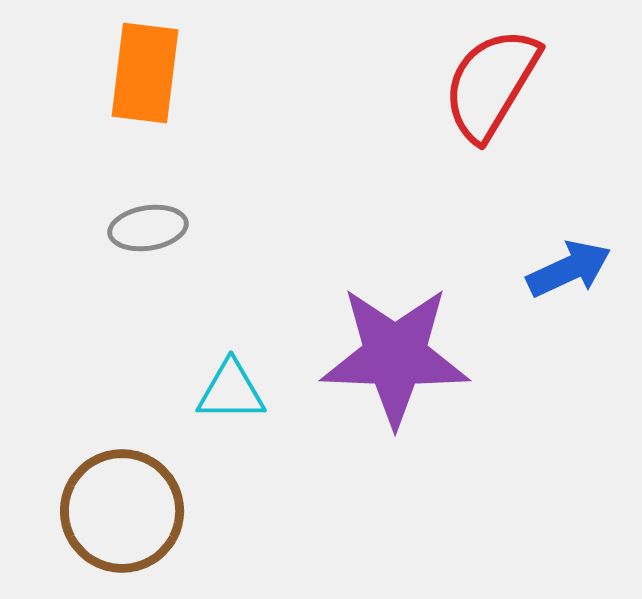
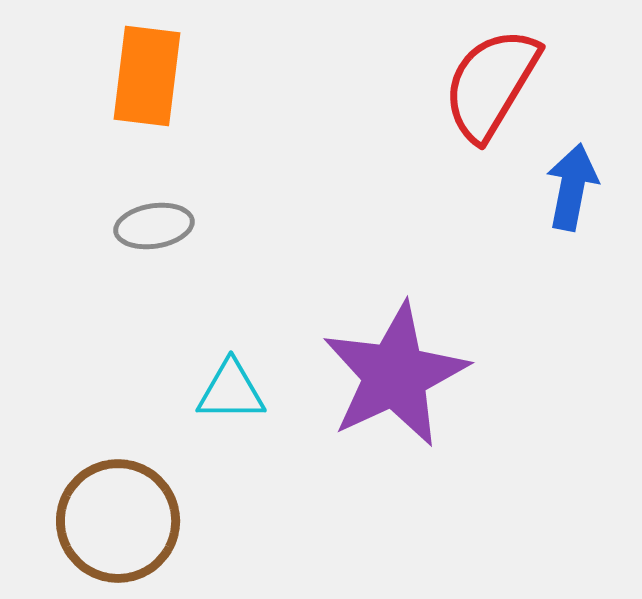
orange rectangle: moved 2 px right, 3 px down
gray ellipse: moved 6 px right, 2 px up
blue arrow: moved 3 px right, 82 px up; rotated 54 degrees counterclockwise
purple star: moved 19 px down; rotated 27 degrees counterclockwise
brown circle: moved 4 px left, 10 px down
